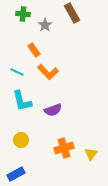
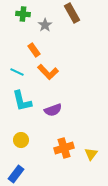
blue rectangle: rotated 24 degrees counterclockwise
